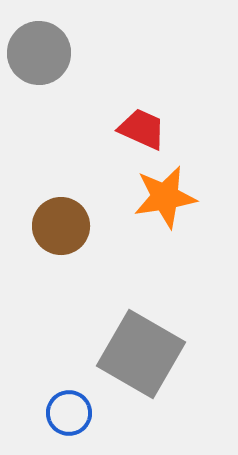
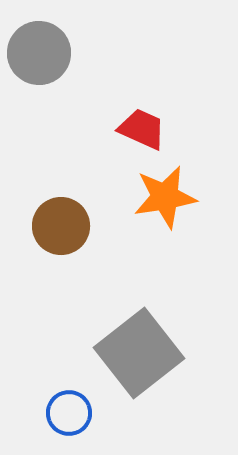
gray square: moved 2 px left, 1 px up; rotated 22 degrees clockwise
